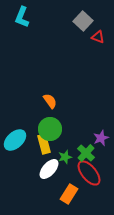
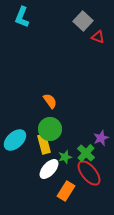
orange rectangle: moved 3 px left, 3 px up
